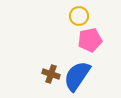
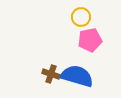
yellow circle: moved 2 px right, 1 px down
blue semicircle: rotated 72 degrees clockwise
